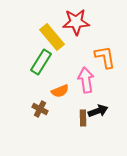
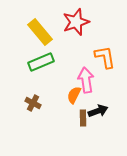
red star: rotated 16 degrees counterclockwise
yellow rectangle: moved 12 px left, 5 px up
green rectangle: rotated 35 degrees clockwise
orange semicircle: moved 14 px right, 4 px down; rotated 138 degrees clockwise
brown cross: moved 7 px left, 6 px up
